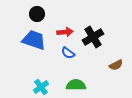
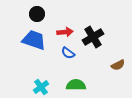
brown semicircle: moved 2 px right
